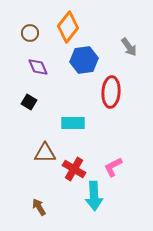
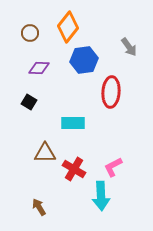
purple diamond: moved 1 px right, 1 px down; rotated 65 degrees counterclockwise
cyan arrow: moved 7 px right
